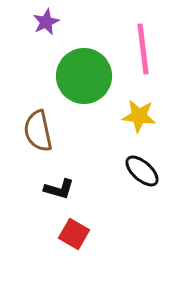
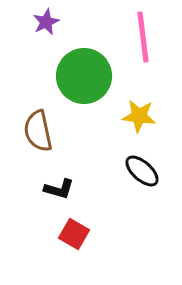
pink line: moved 12 px up
